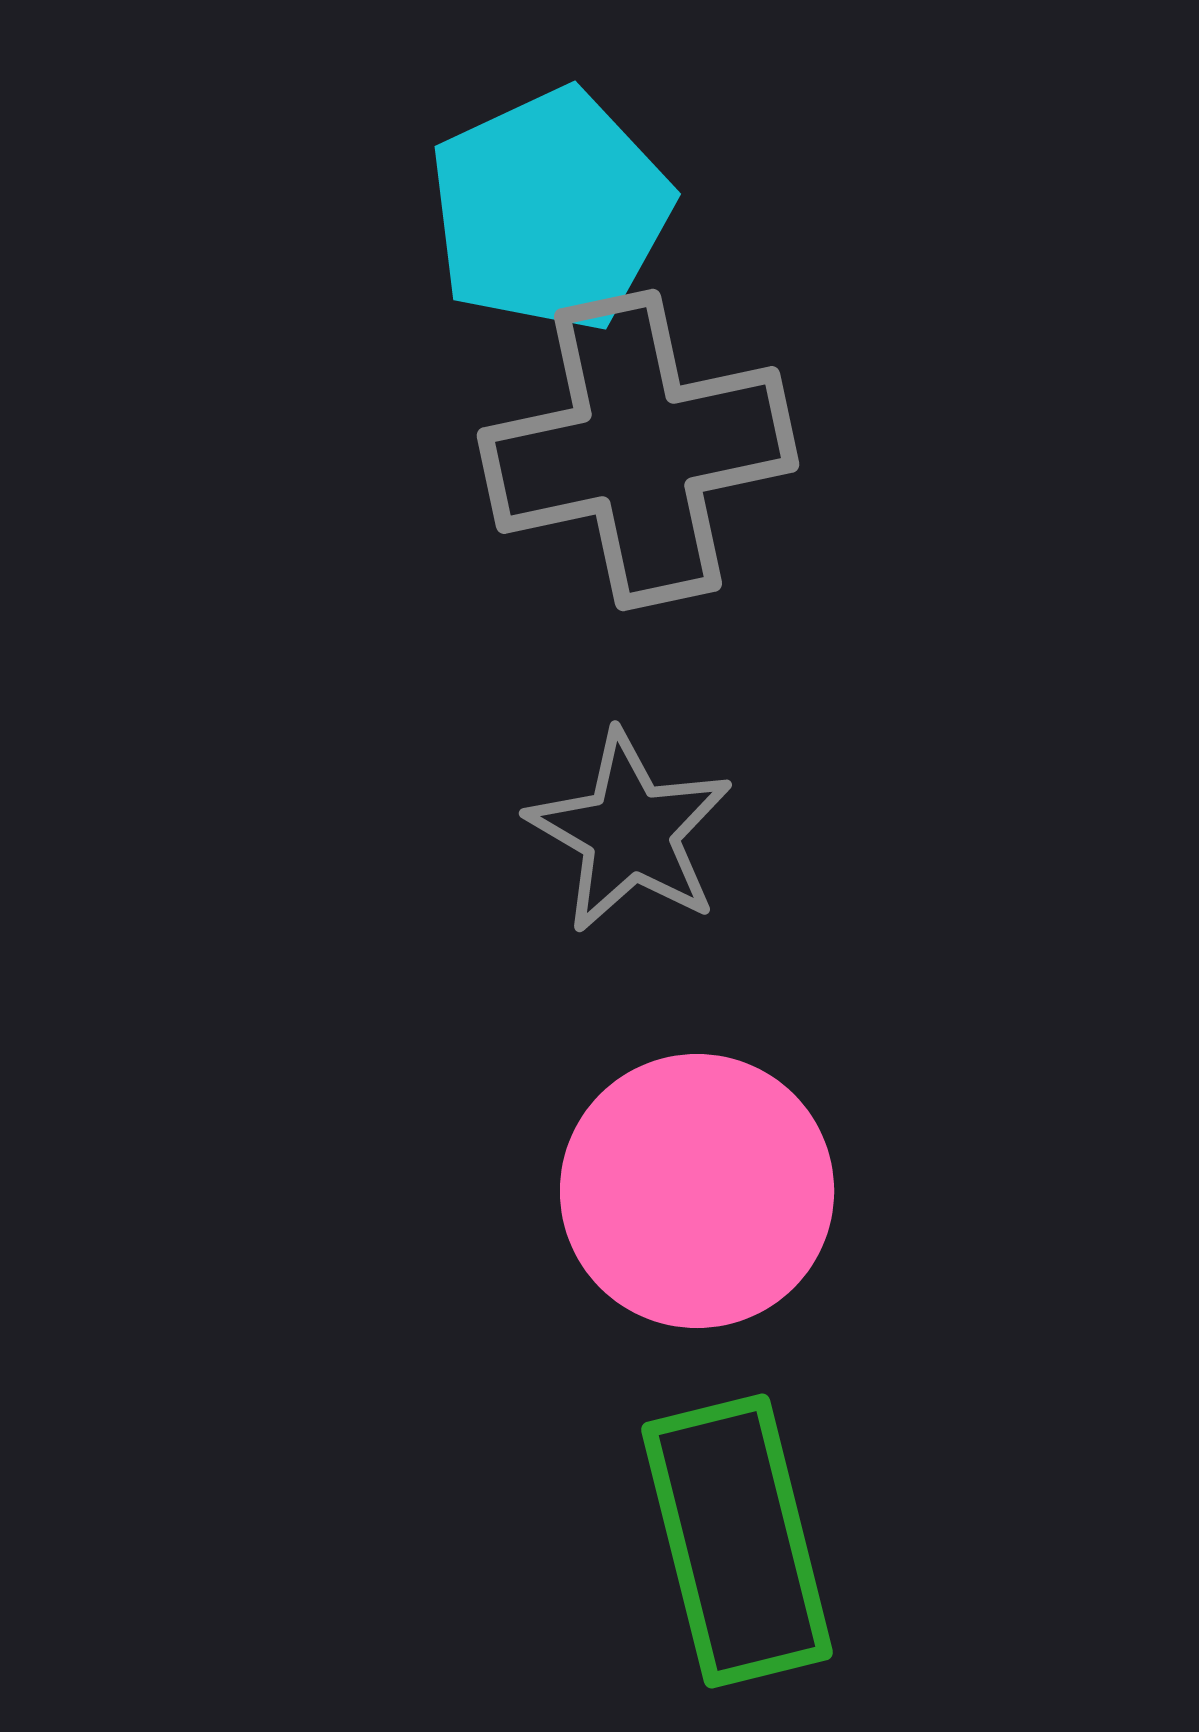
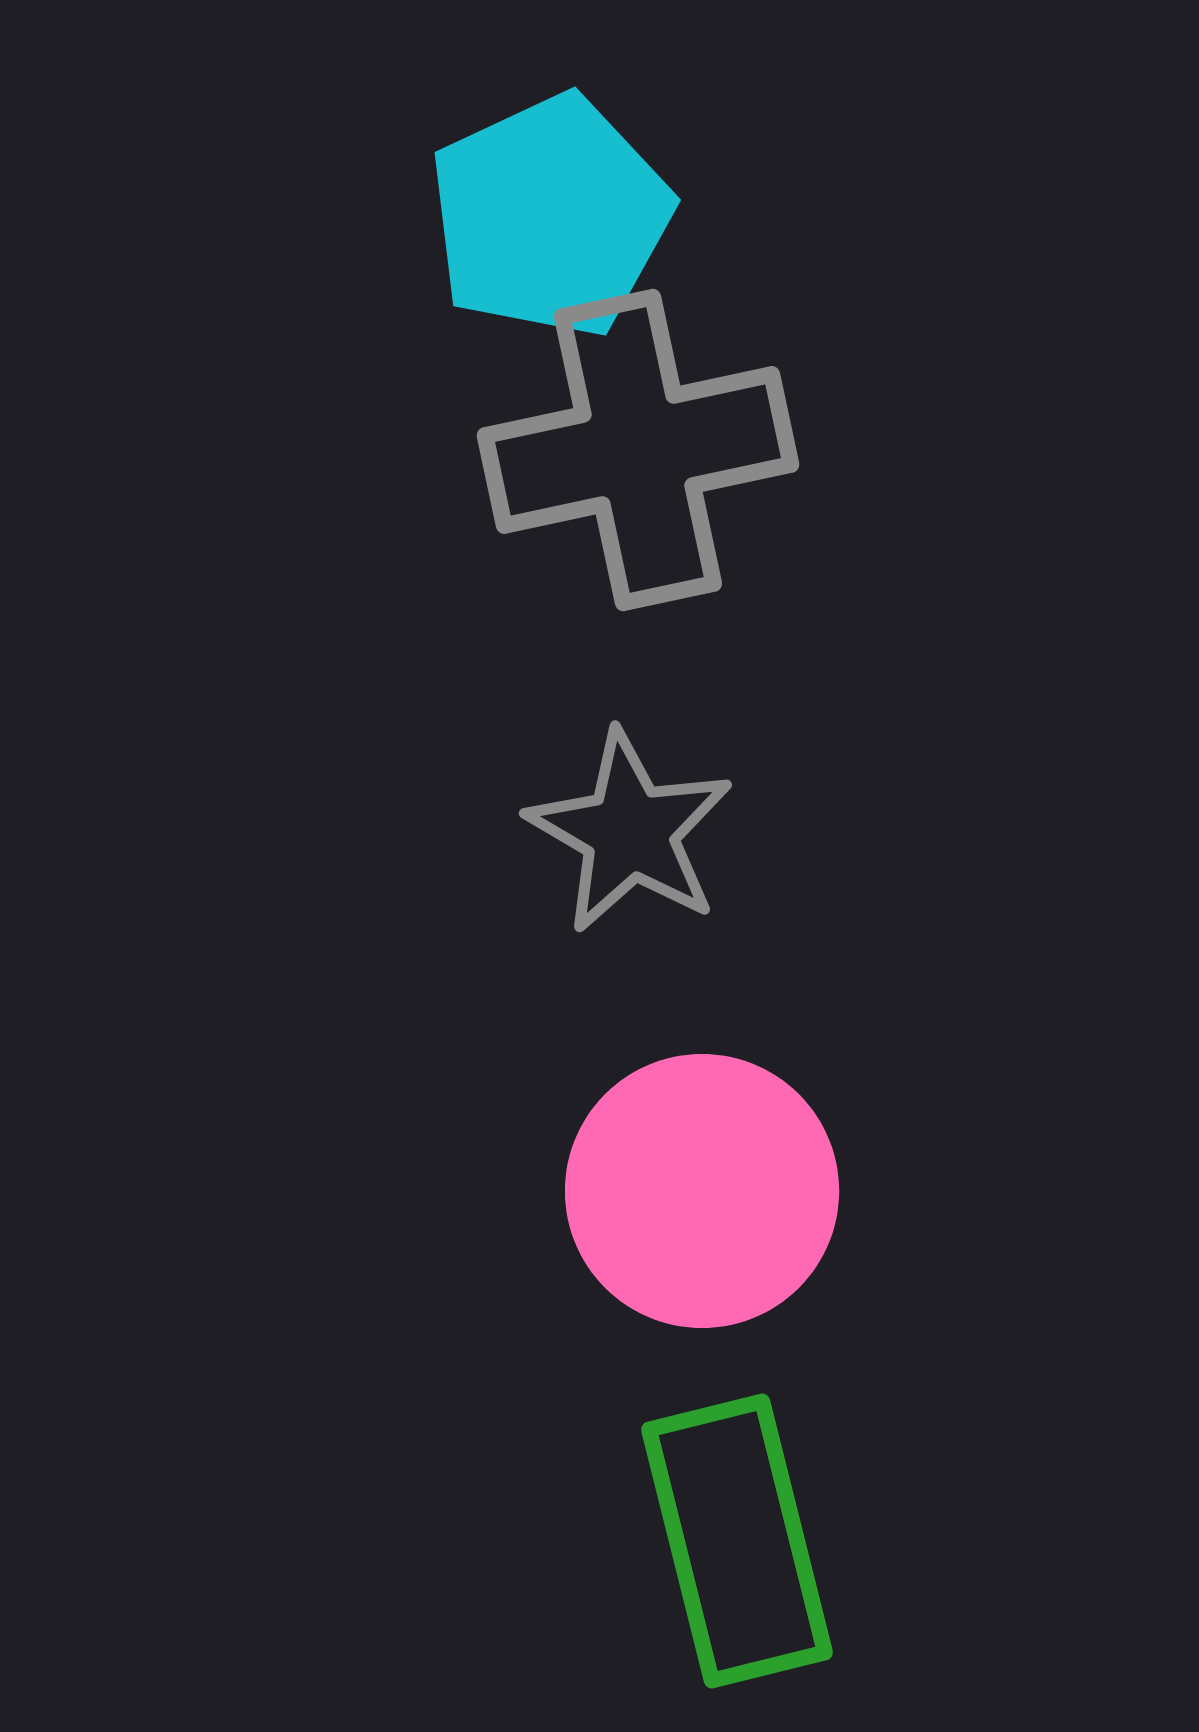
cyan pentagon: moved 6 px down
pink circle: moved 5 px right
